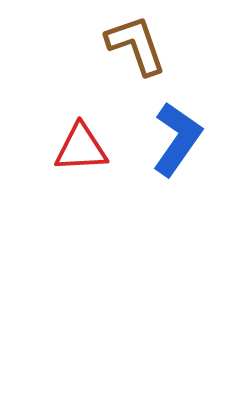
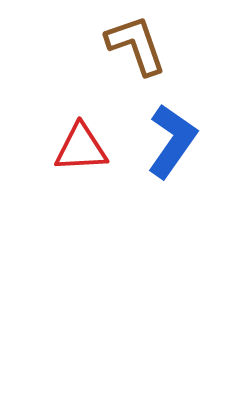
blue L-shape: moved 5 px left, 2 px down
